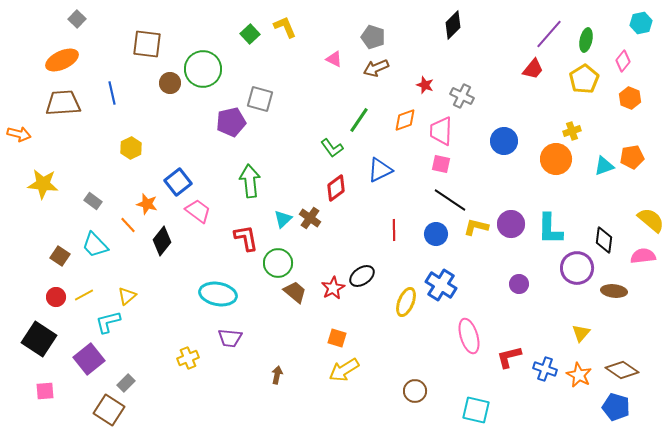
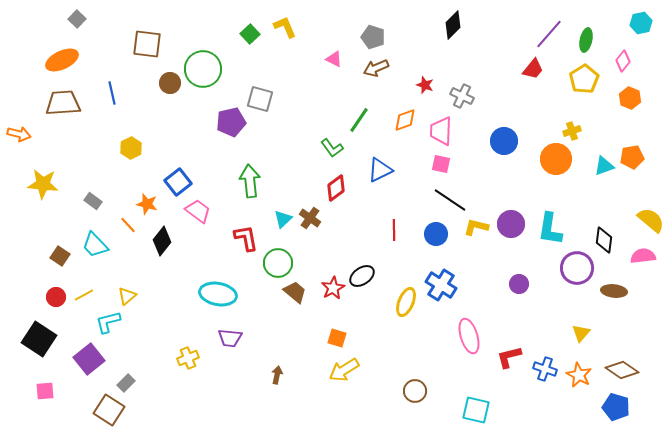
cyan L-shape at (550, 229): rotated 8 degrees clockwise
